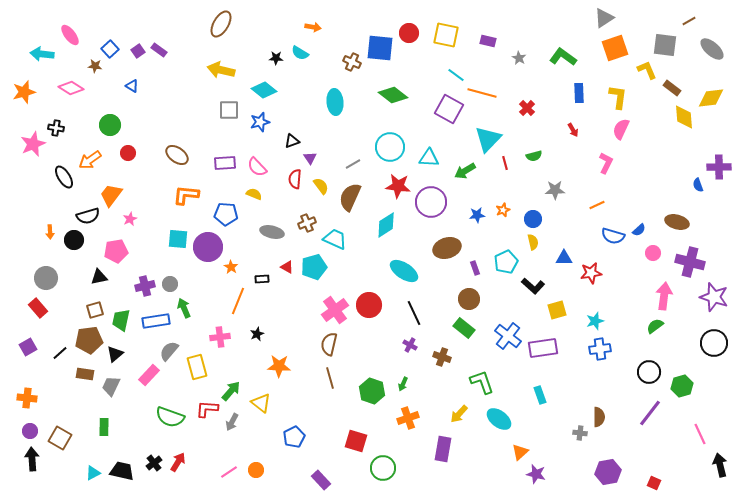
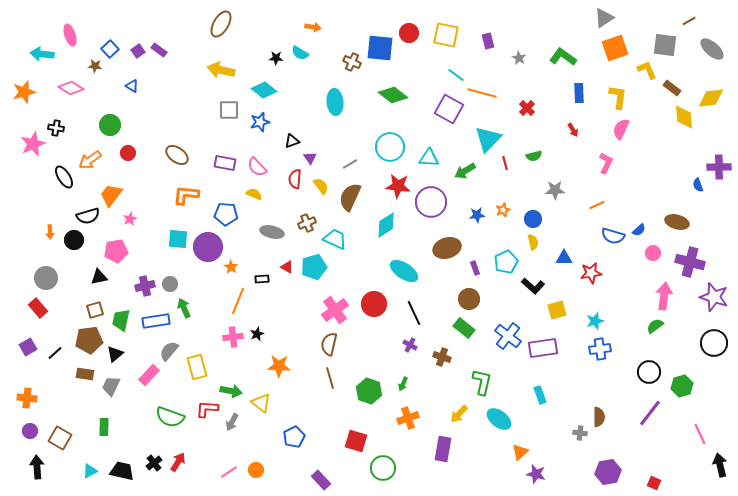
pink ellipse at (70, 35): rotated 20 degrees clockwise
purple rectangle at (488, 41): rotated 63 degrees clockwise
purple rectangle at (225, 163): rotated 15 degrees clockwise
gray line at (353, 164): moved 3 px left
red circle at (369, 305): moved 5 px right, 1 px up
pink cross at (220, 337): moved 13 px right
black line at (60, 353): moved 5 px left
green L-shape at (482, 382): rotated 32 degrees clockwise
green arrow at (231, 391): rotated 60 degrees clockwise
green hexagon at (372, 391): moved 3 px left
black arrow at (32, 459): moved 5 px right, 8 px down
cyan triangle at (93, 473): moved 3 px left, 2 px up
